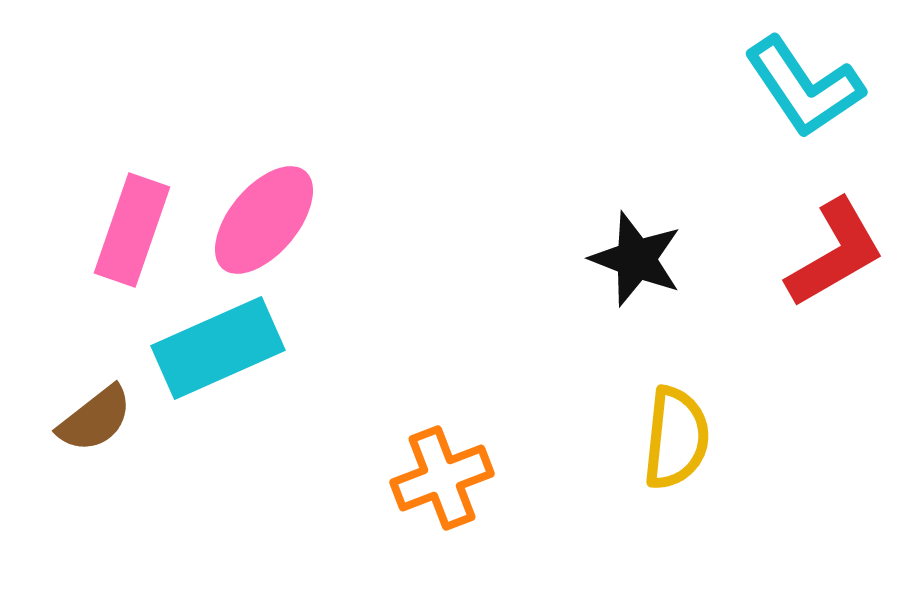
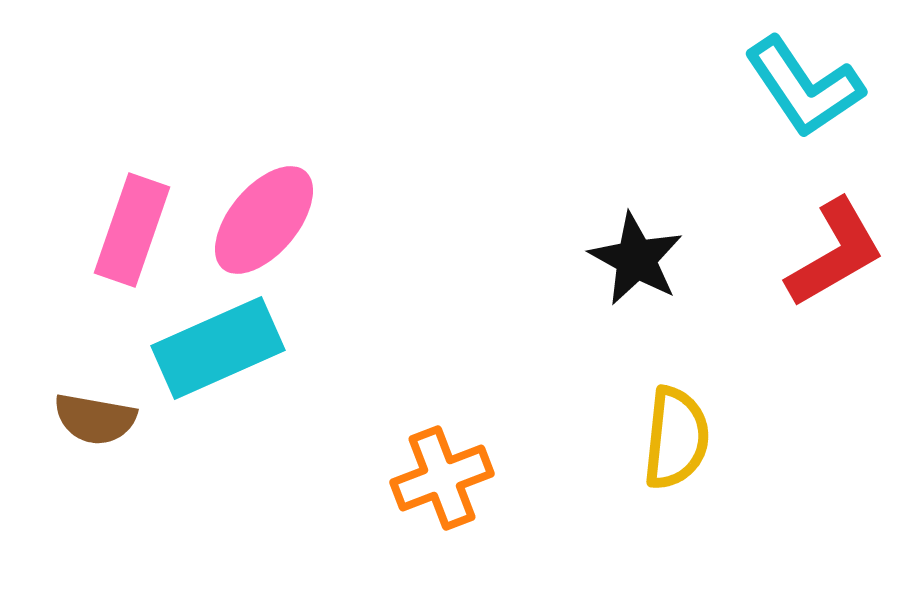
black star: rotated 8 degrees clockwise
brown semicircle: rotated 48 degrees clockwise
